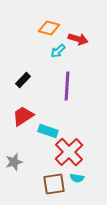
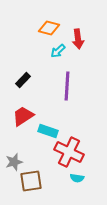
red arrow: rotated 66 degrees clockwise
red cross: rotated 20 degrees counterclockwise
brown square: moved 23 px left, 3 px up
